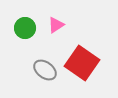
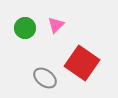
pink triangle: rotated 12 degrees counterclockwise
gray ellipse: moved 8 px down
